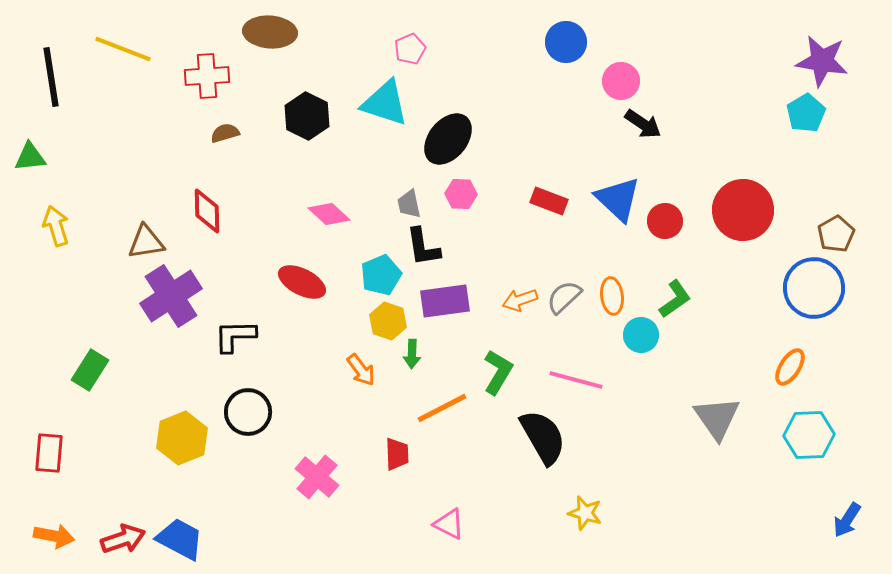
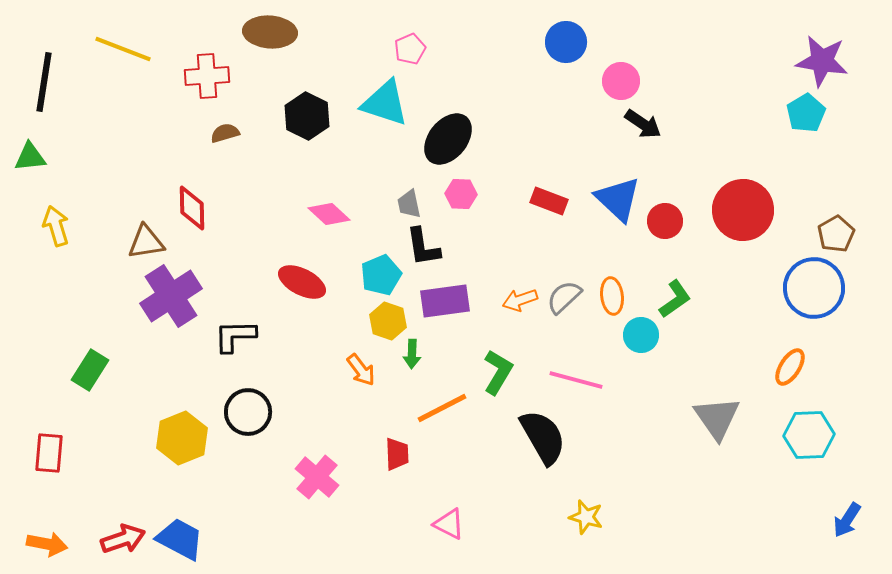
black line at (51, 77): moved 7 px left, 5 px down; rotated 18 degrees clockwise
red diamond at (207, 211): moved 15 px left, 3 px up
yellow star at (585, 513): moved 1 px right, 4 px down
orange arrow at (54, 536): moved 7 px left, 8 px down
